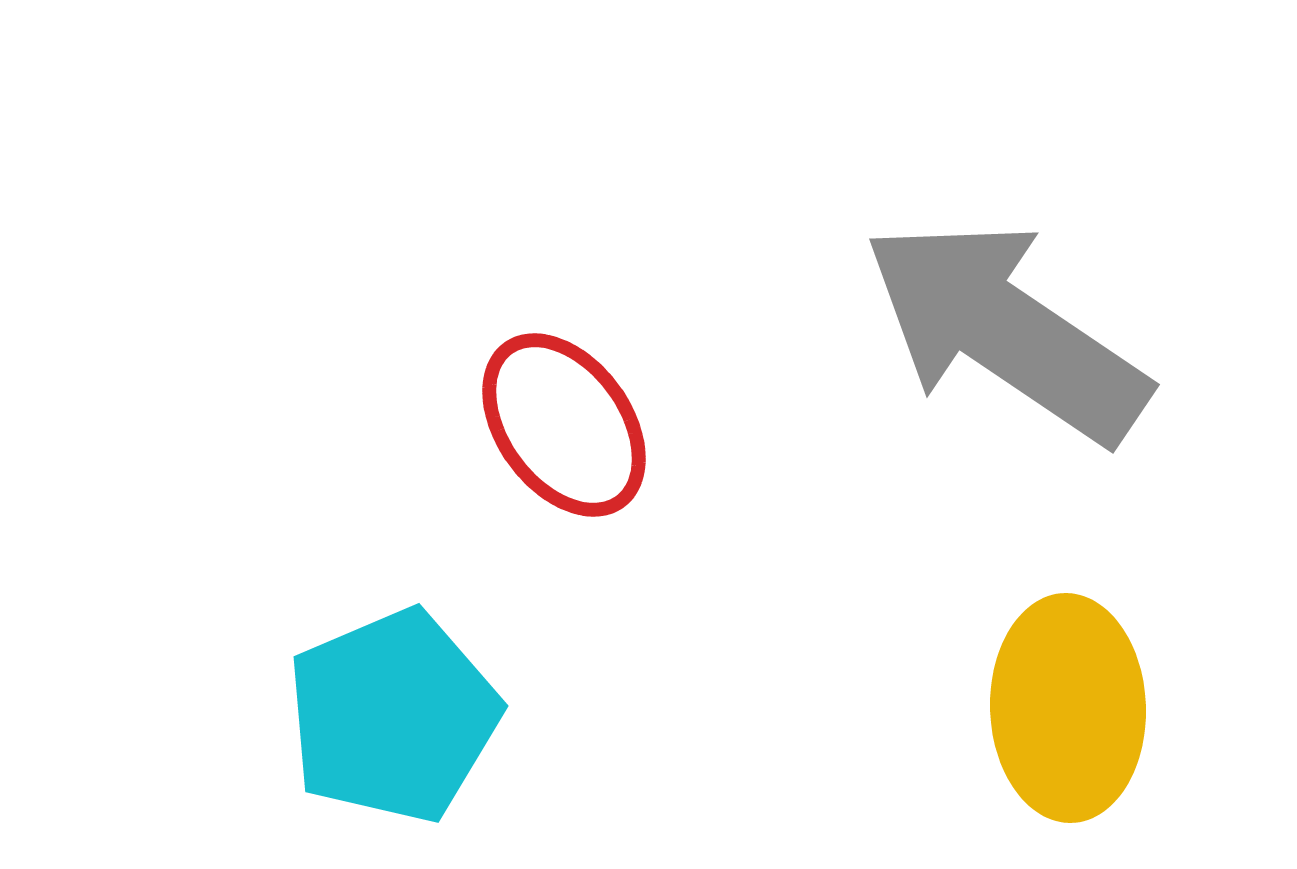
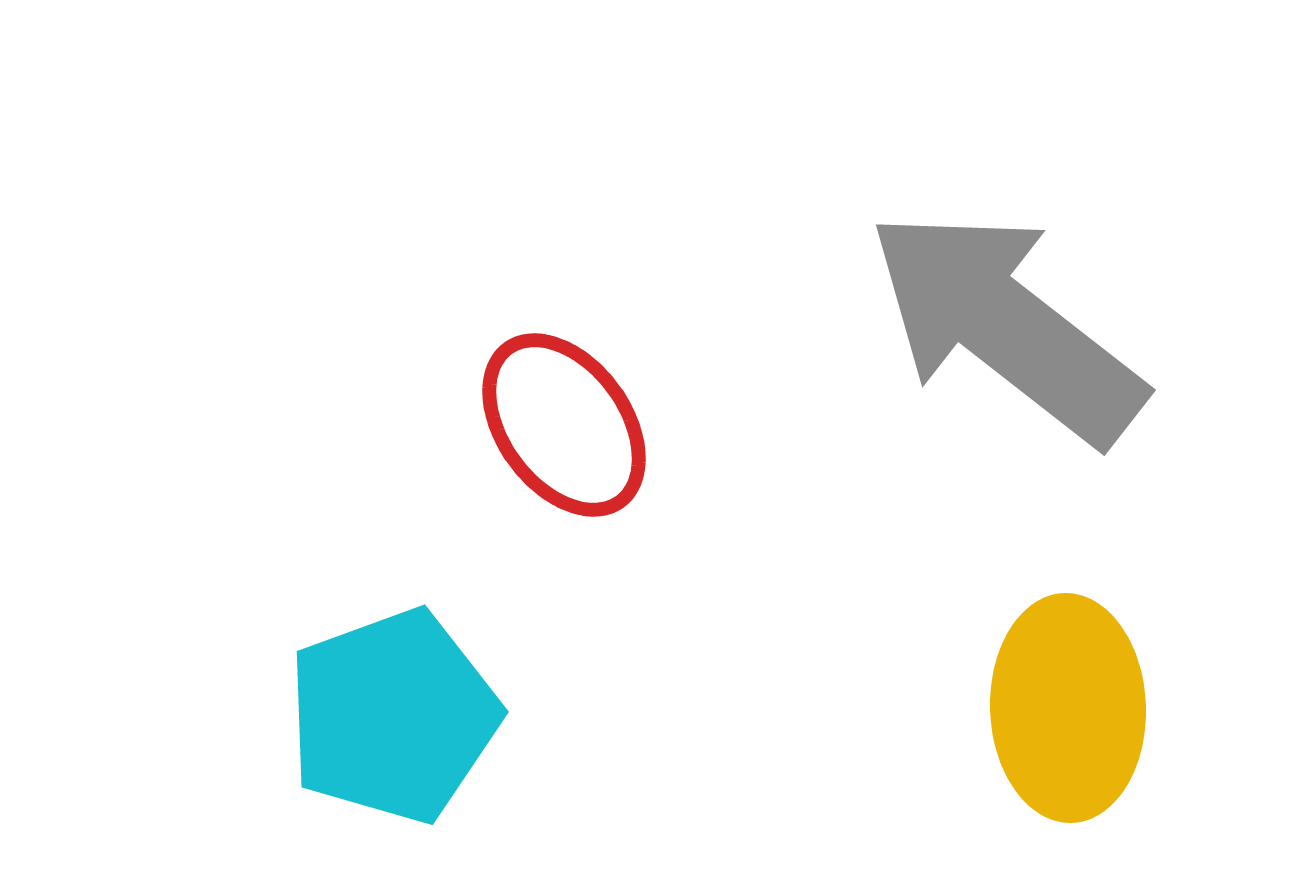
gray arrow: moved 5 px up; rotated 4 degrees clockwise
cyan pentagon: rotated 3 degrees clockwise
